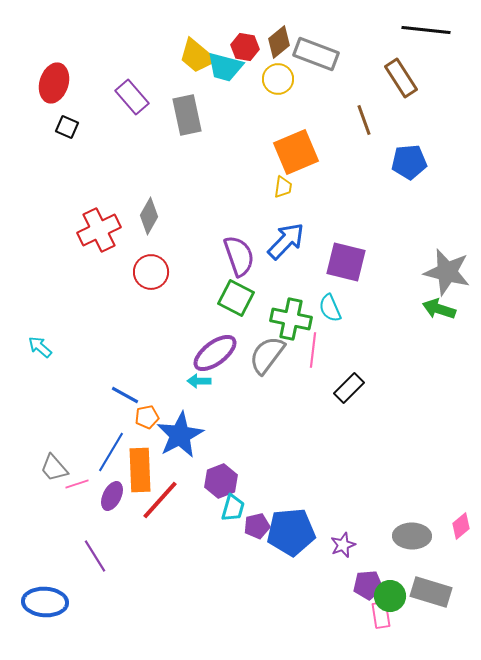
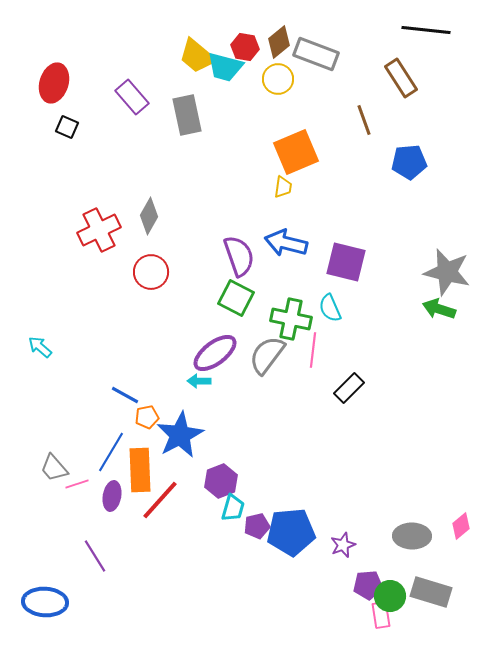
blue arrow at (286, 241): moved 2 px down; rotated 120 degrees counterclockwise
purple ellipse at (112, 496): rotated 16 degrees counterclockwise
